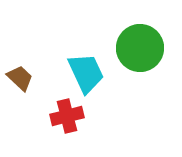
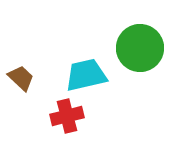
cyan trapezoid: moved 2 px down; rotated 78 degrees counterclockwise
brown trapezoid: moved 1 px right
